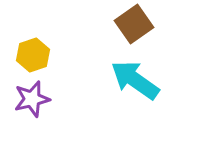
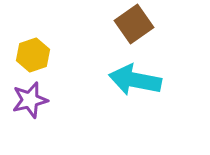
cyan arrow: rotated 24 degrees counterclockwise
purple star: moved 2 px left, 1 px down
